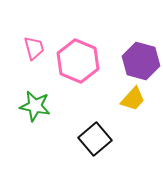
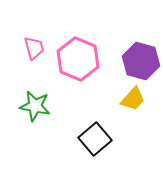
pink hexagon: moved 2 px up
